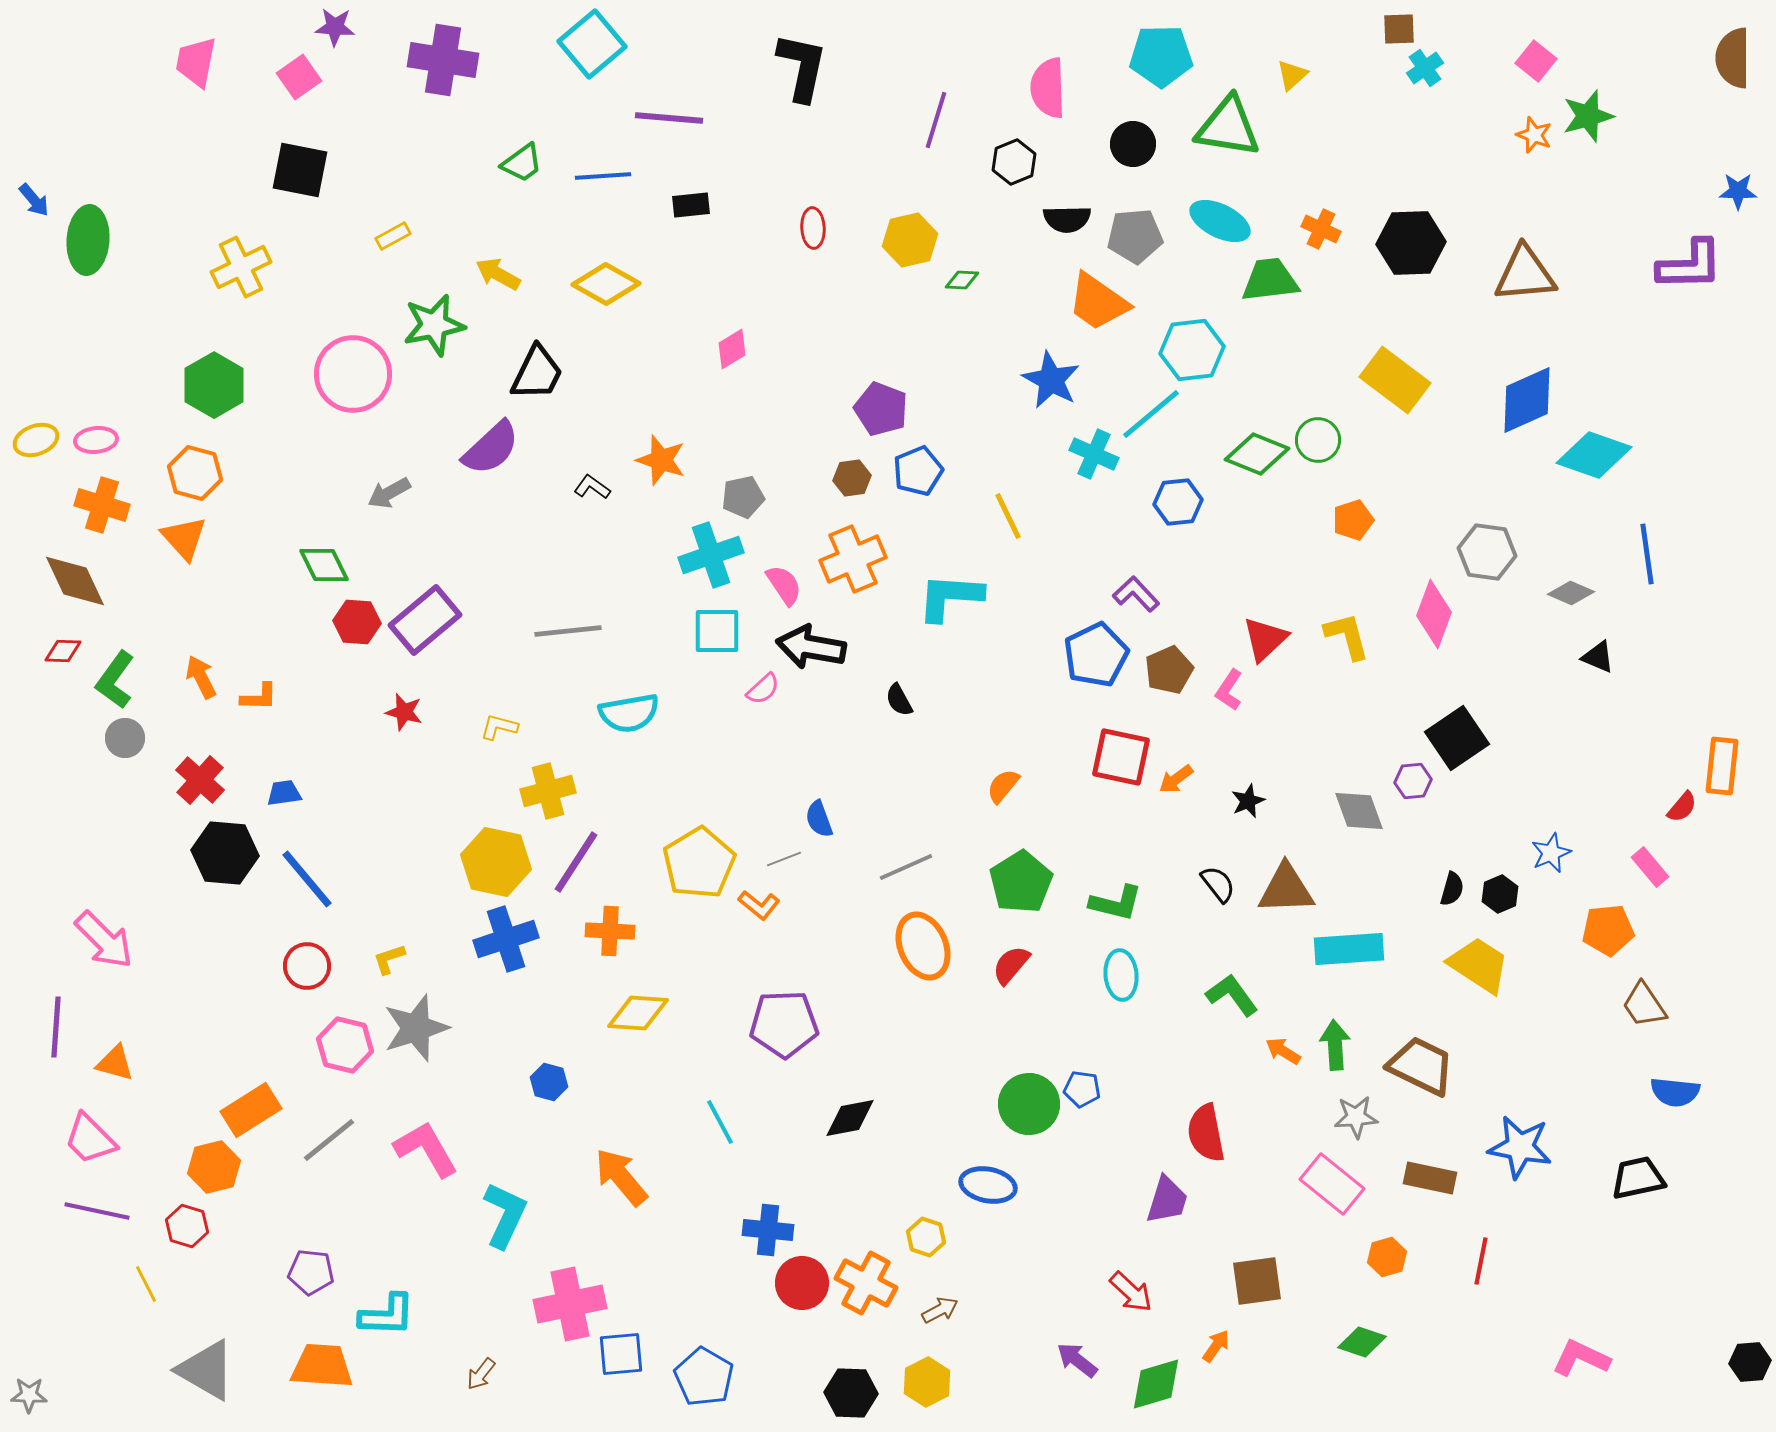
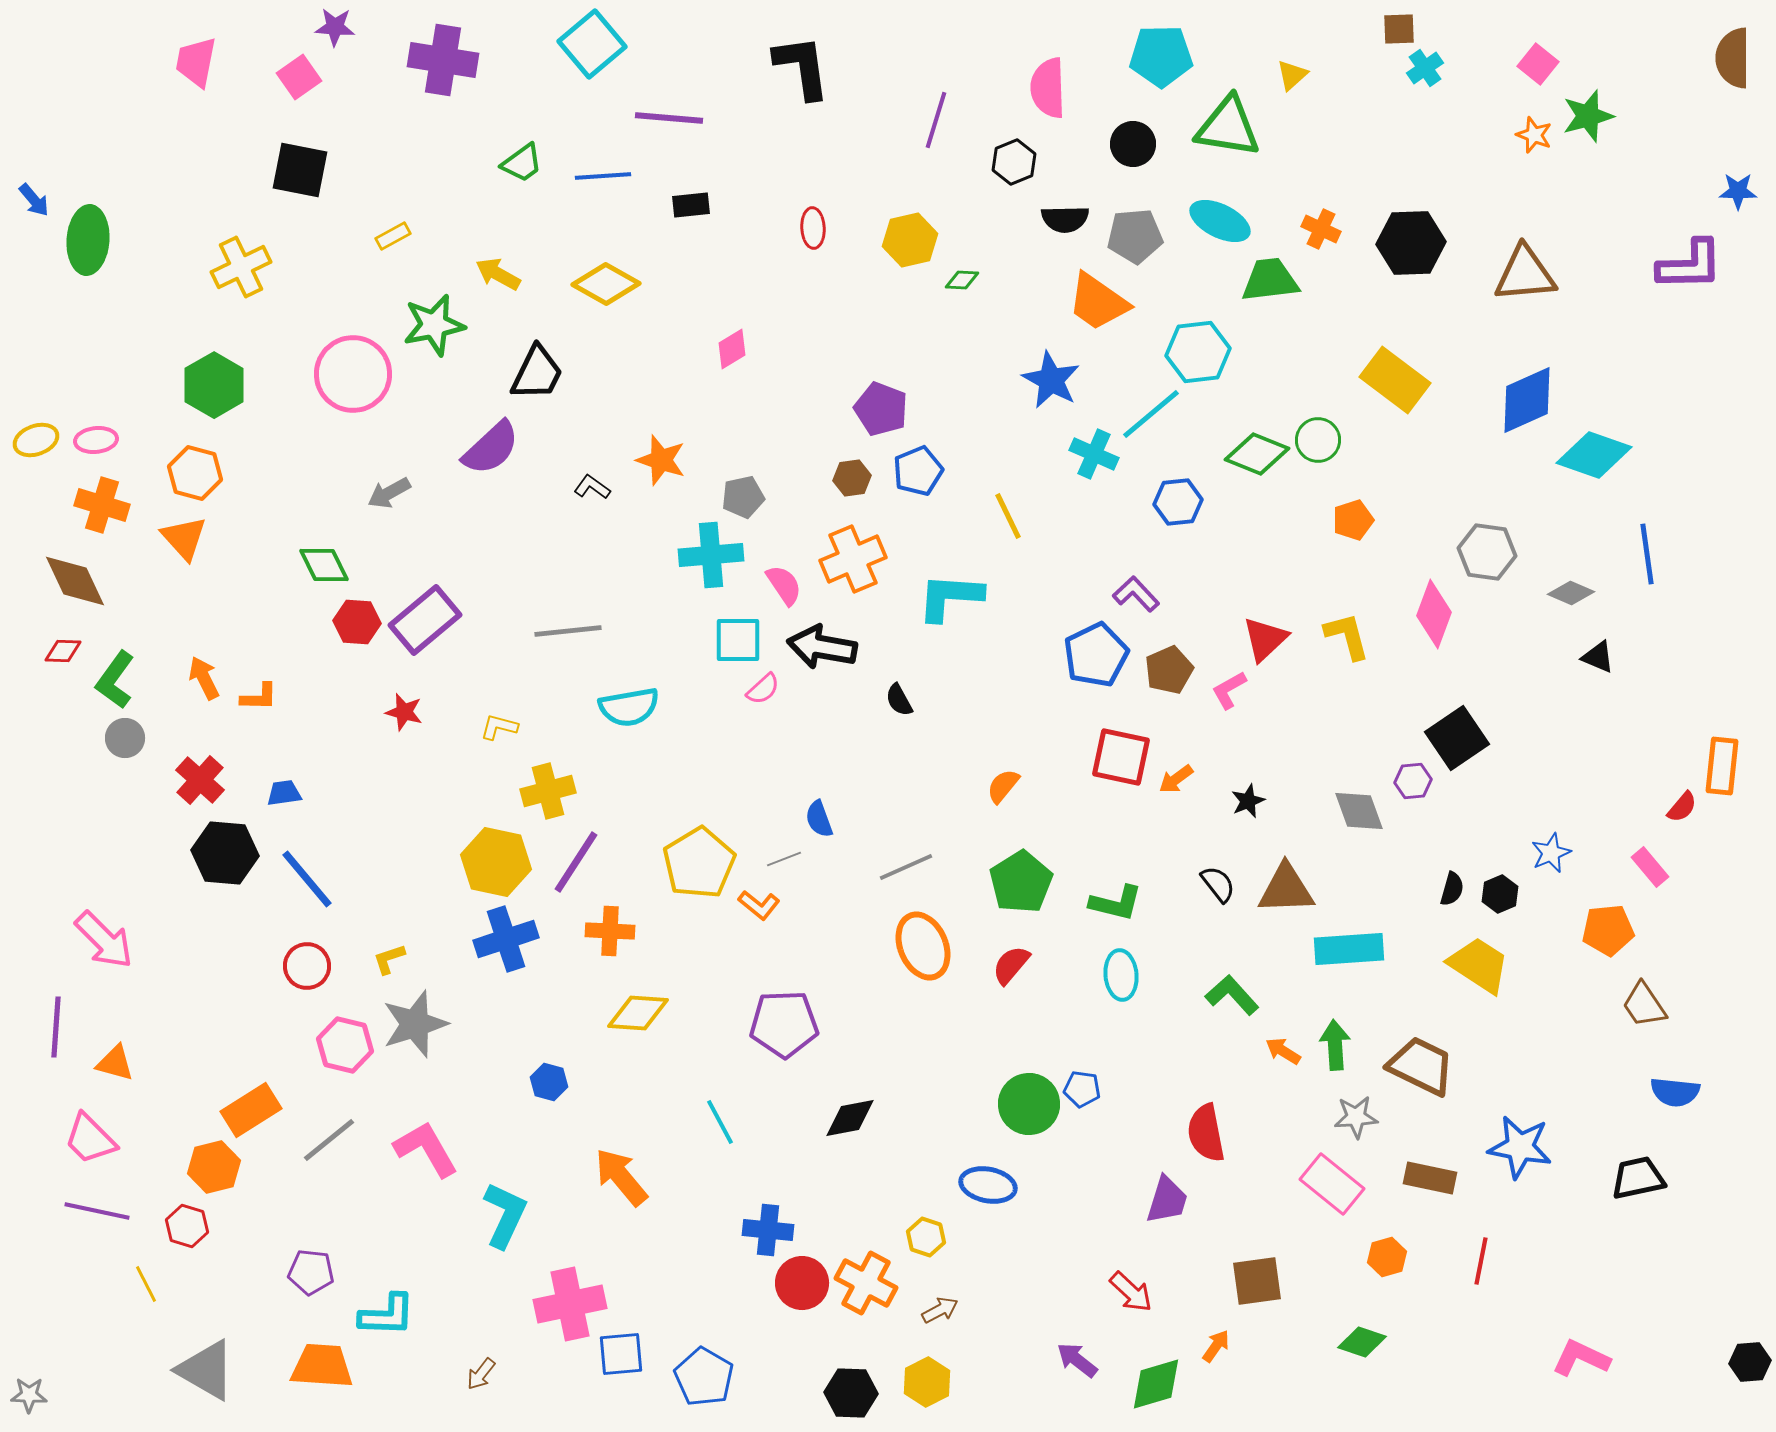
pink square at (1536, 61): moved 2 px right, 3 px down
black L-shape at (802, 67): rotated 20 degrees counterclockwise
black semicircle at (1067, 219): moved 2 px left
cyan hexagon at (1192, 350): moved 6 px right, 2 px down
cyan cross at (711, 555): rotated 14 degrees clockwise
cyan square at (717, 631): moved 21 px right, 9 px down
black arrow at (811, 647): moved 11 px right
orange arrow at (201, 677): moved 3 px right, 1 px down
pink L-shape at (1229, 690): rotated 27 degrees clockwise
cyan semicircle at (629, 713): moved 6 px up
green L-shape at (1232, 995): rotated 6 degrees counterclockwise
gray star at (416, 1028): moved 1 px left, 4 px up
